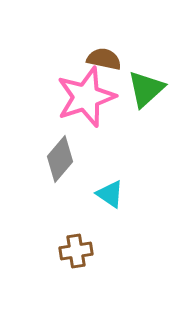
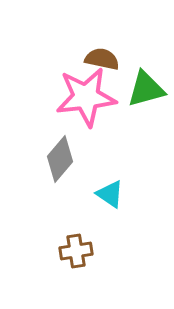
brown semicircle: moved 2 px left
green triangle: rotated 27 degrees clockwise
pink star: rotated 12 degrees clockwise
